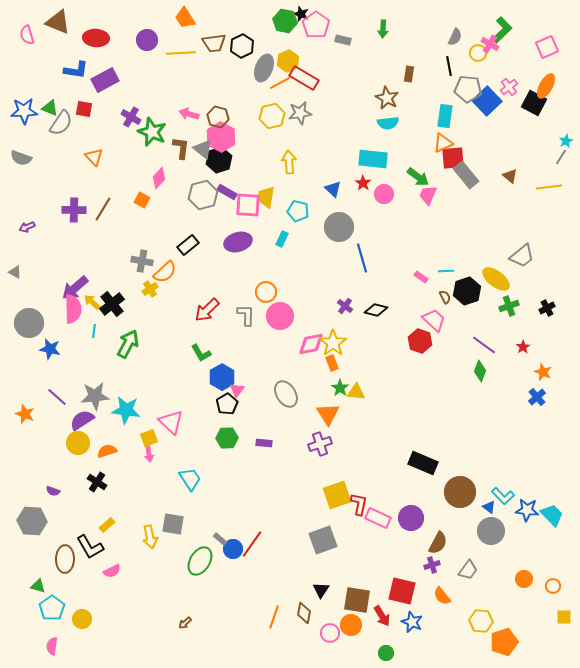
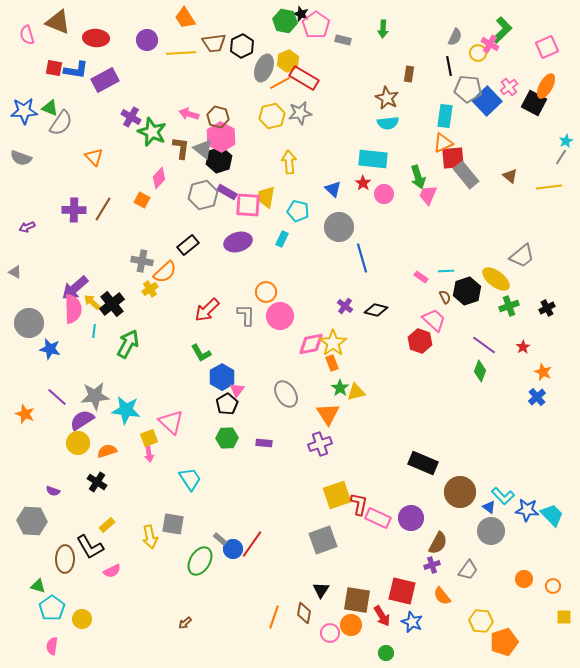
red square at (84, 109): moved 30 px left, 41 px up
green arrow at (418, 177): rotated 35 degrees clockwise
yellow triangle at (356, 392): rotated 18 degrees counterclockwise
